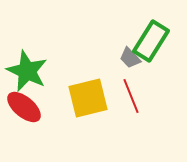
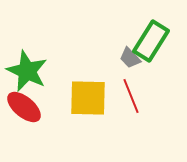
yellow square: rotated 15 degrees clockwise
